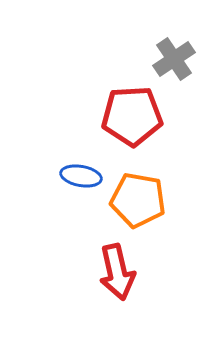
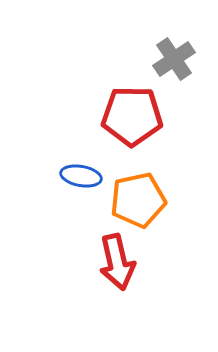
red pentagon: rotated 4 degrees clockwise
orange pentagon: rotated 22 degrees counterclockwise
red arrow: moved 10 px up
